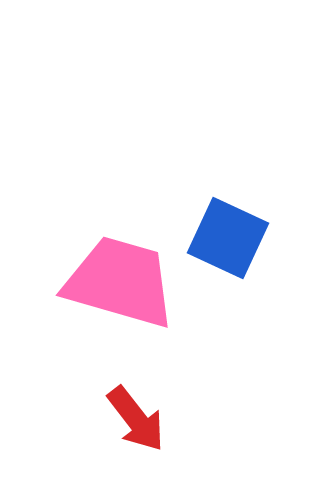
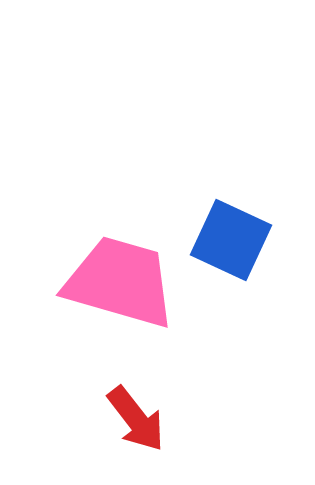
blue square: moved 3 px right, 2 px down
